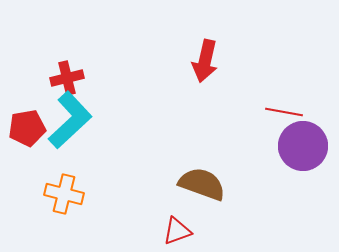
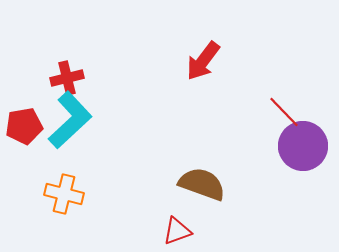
red arrow: moved 2 px left; rotated 24 degrees clockwise
red line: rotated 36 degrees clockwise
red pentagon: moved 3 px left, 2 px up
